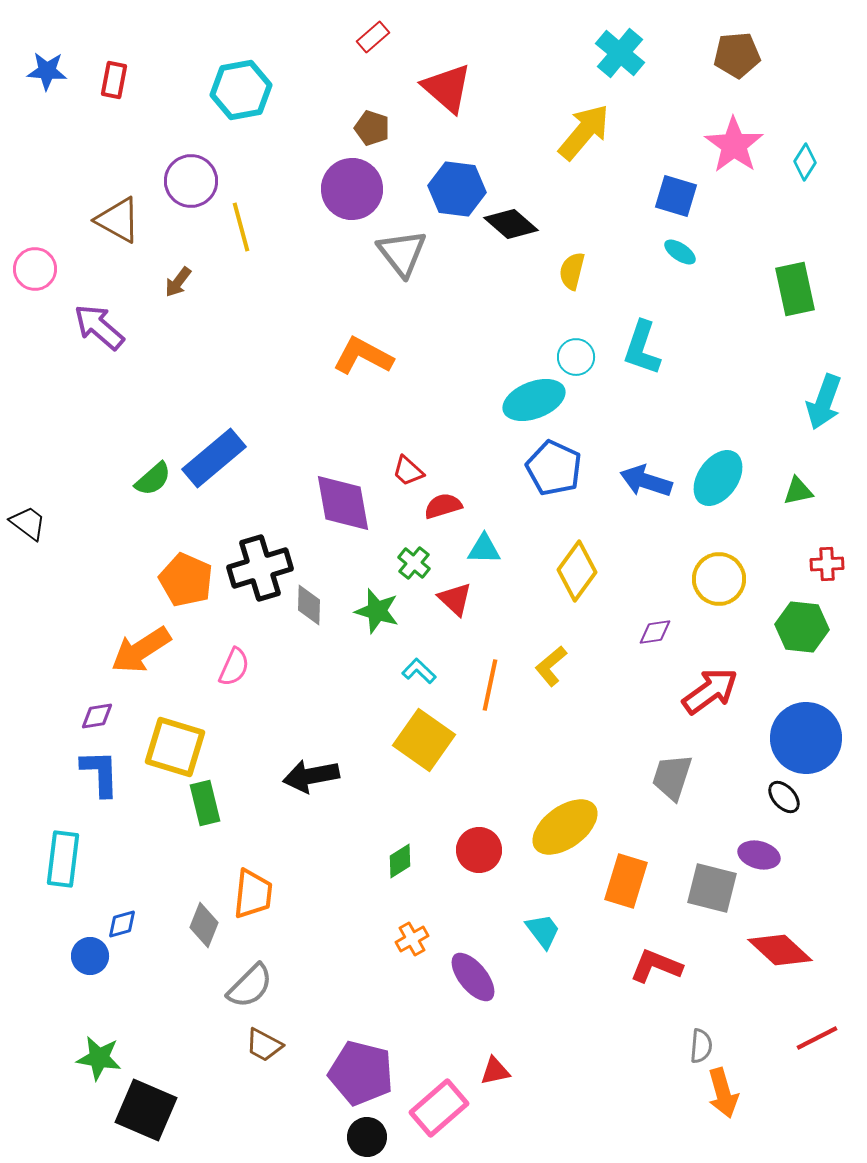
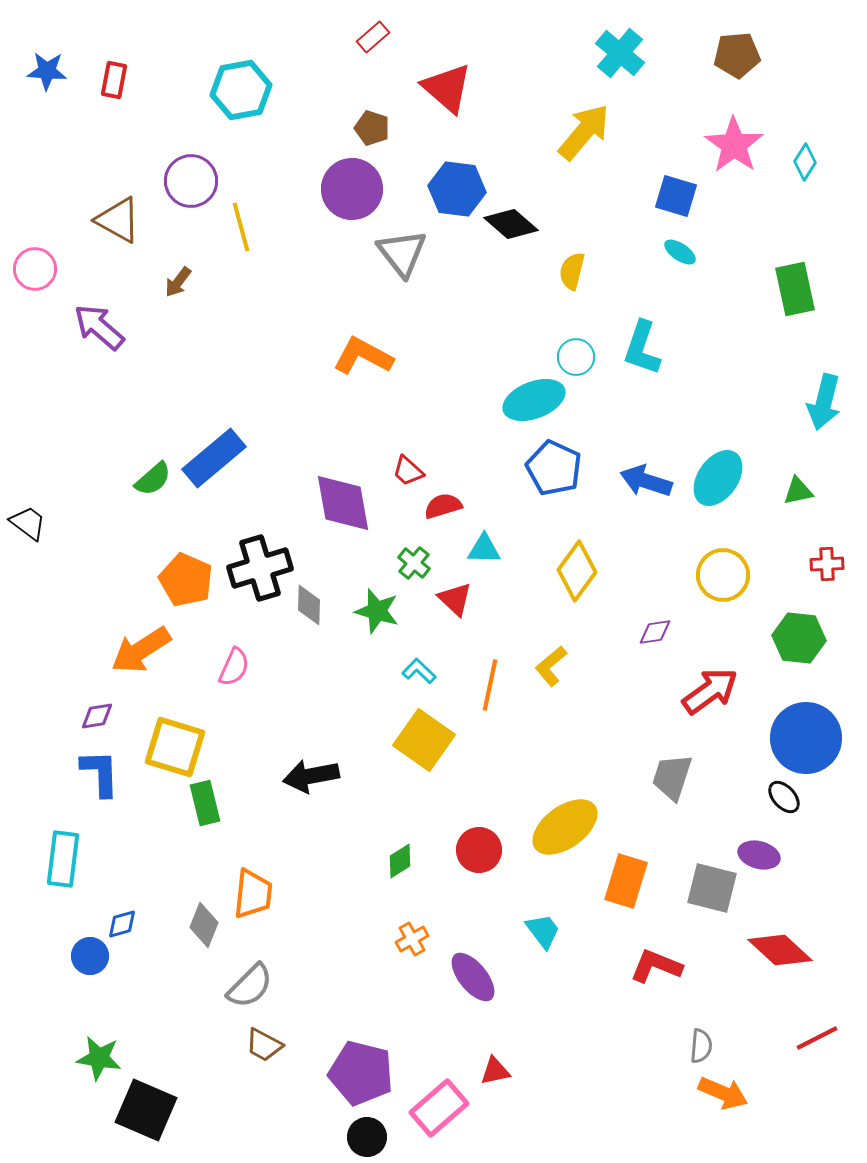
cyan arrow at (824, 402): rotated 6 degrees counterclockwise
yellow circle at (719, 579): moved 4 px right, 4 px up
green hexagon at (802, 627): moved 3 px left, 11 px down
orange arrow at (723, 1093): rotated 51 degrees counterclockwise
